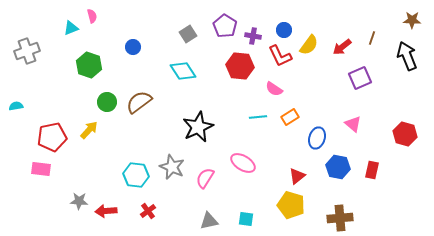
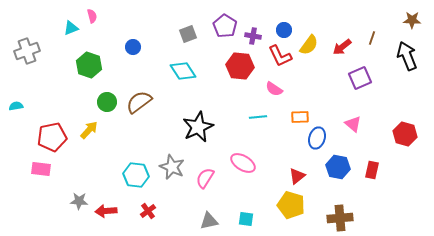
gray square at (188, 34): rotated 12 degrees clockwise
orange rectangle at (290, 117): moved 10 px right; rotated 30 degrees clockwise
